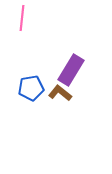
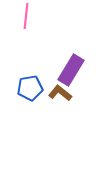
pink line: moved 4 px right, 2 px up
blue pentagon: moved 1 px left
